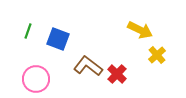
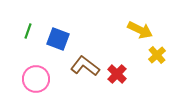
brown L-shape: moved 3 px left
